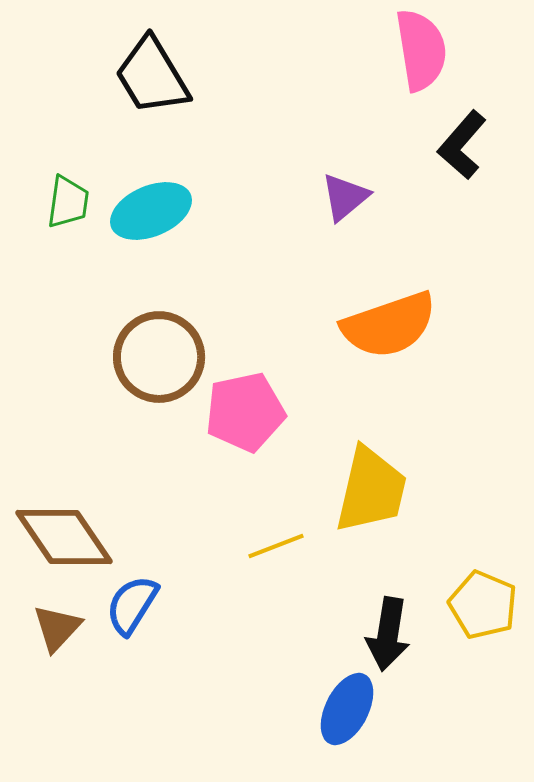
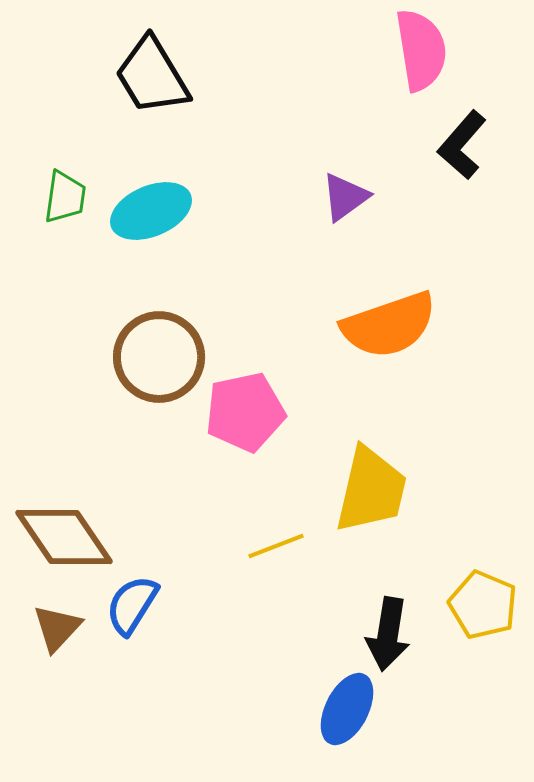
purple triangle: rotated 4 degrees clockwise
green trapezoid: moved 3 px left, 5 px up
